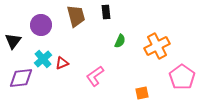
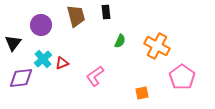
black triangle: moved 2 px down
orange cross: rotated 35 degrees counterclockwise
